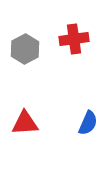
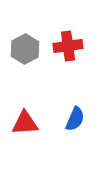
red cross: moved 6 px left, 7 px down
blue semicircle: moved 13 px left, 4 px up
